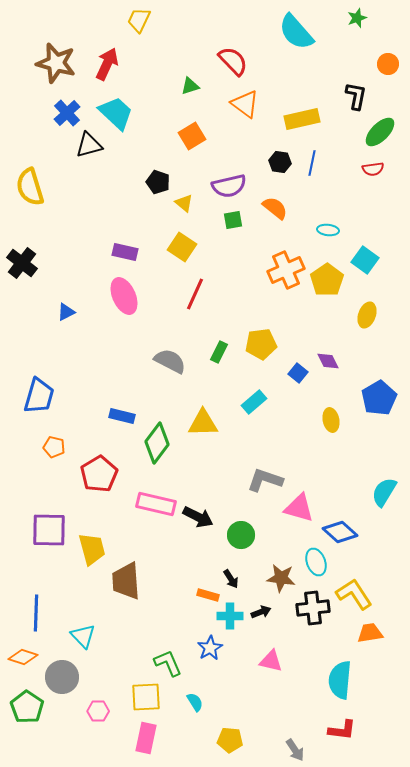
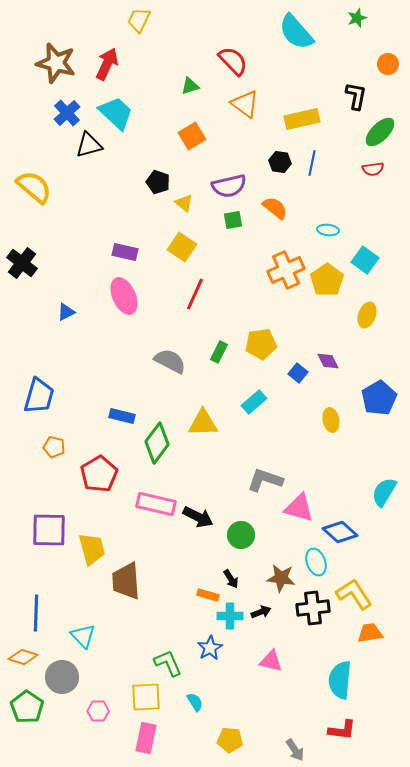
yellow semicircle at (30, 187): moved 4 px right; rotated 147 degrees clockwise
